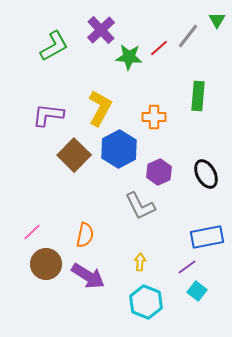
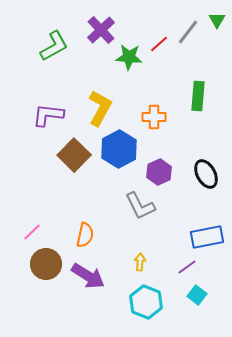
gray line: moved 4 px up
red line: moved 4 px up
cyan square: moved 4 px down
